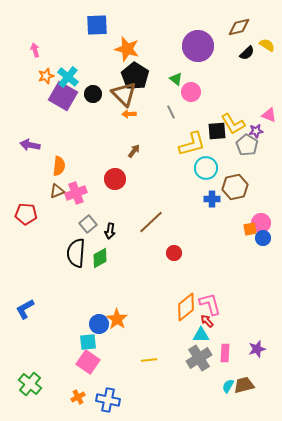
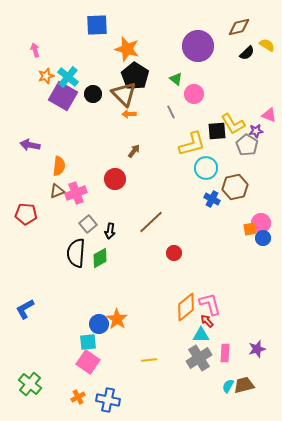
pink circle at (191, 92): moved 3 px right, 2 px down
blue cross at (212, 199): rotated 28 degrees clockwise
